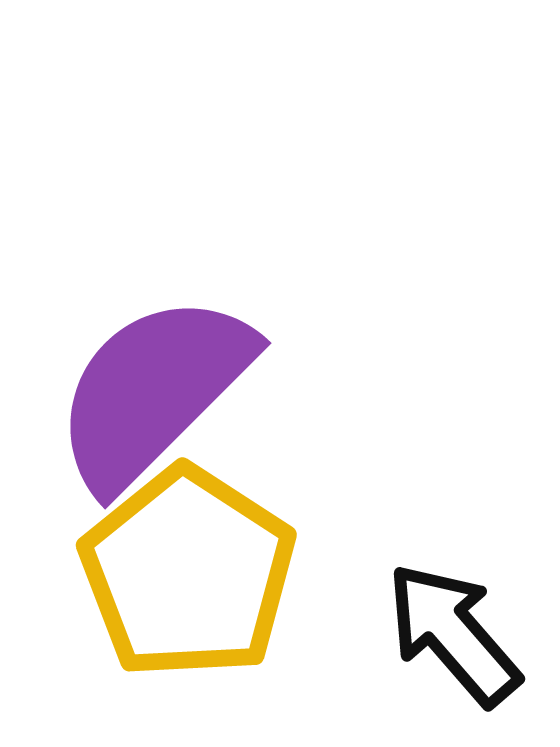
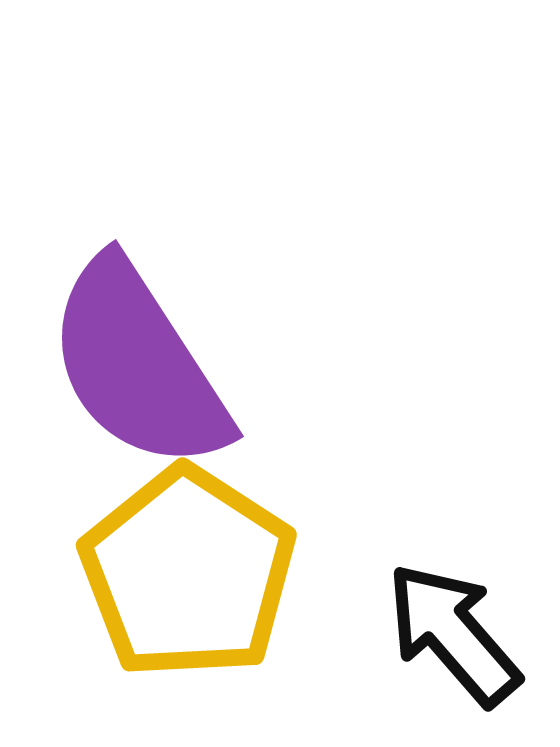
purple semicircle: moved 15 px left, 26 px up; rotated 78 degrees counterclockwise
